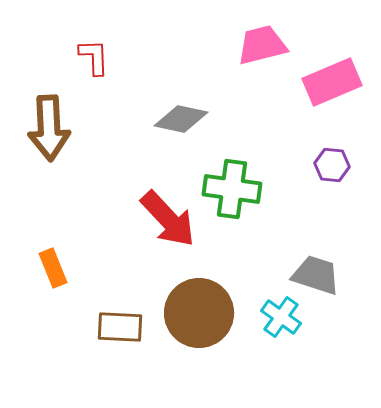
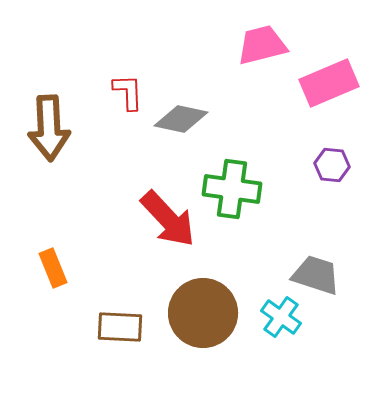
red L-shape: moved 34 px right, 35 px down
pink rectangle: moved 3 px left, 1 px down
brown circle: moved 4 px right
